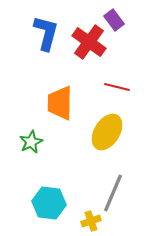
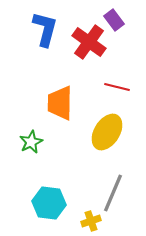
blue L-shape: moved 1 px left, 4 px up
